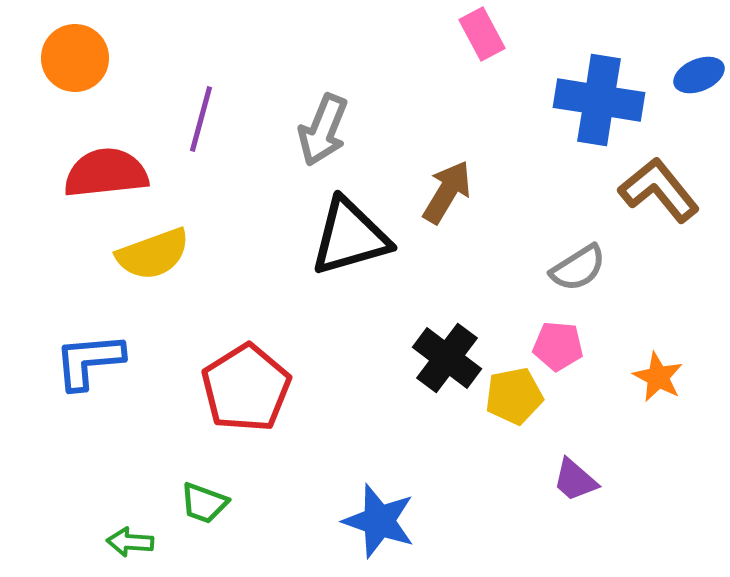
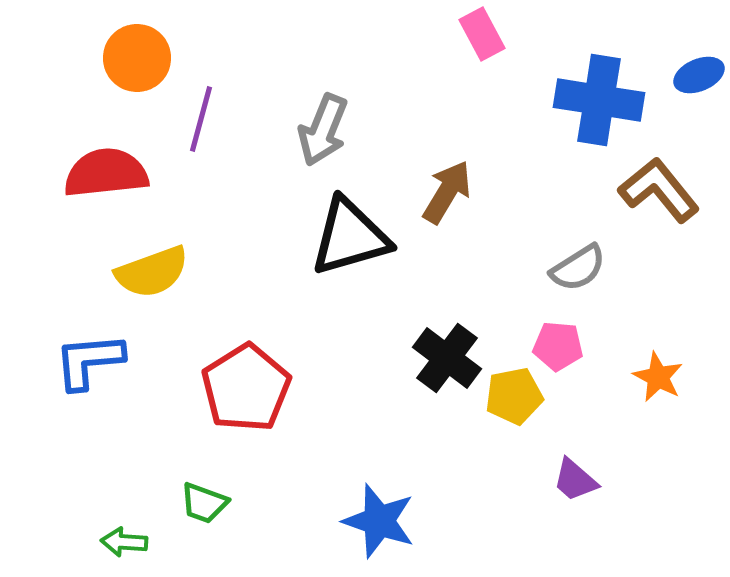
orange circle: moved 62 px right
yellow semicircle: moved 1 px left, 18 px down
green arrow: moved 6 px left
